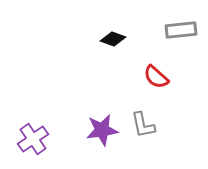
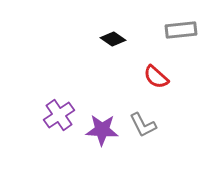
black diamond: rotated 15 degrees clockwise
gray L-shape: rotated 16 degrees counterclockwise
purple star: rotated 12 degrees clockwise
purple cross: moved 26 px right, 24 px up
